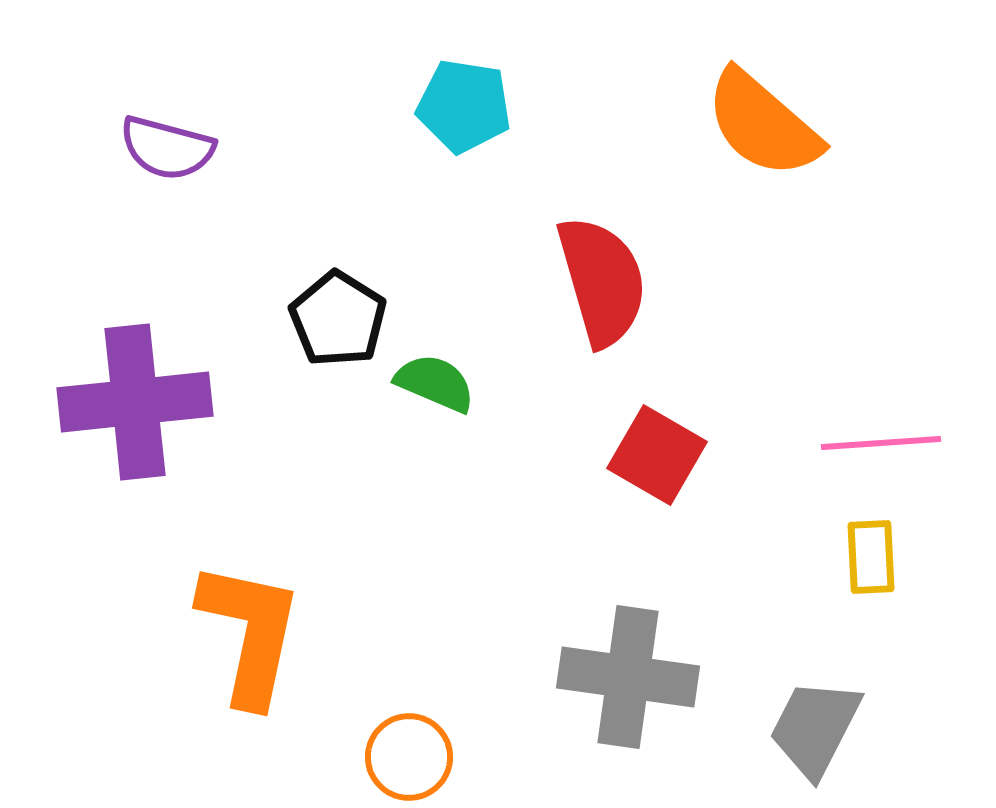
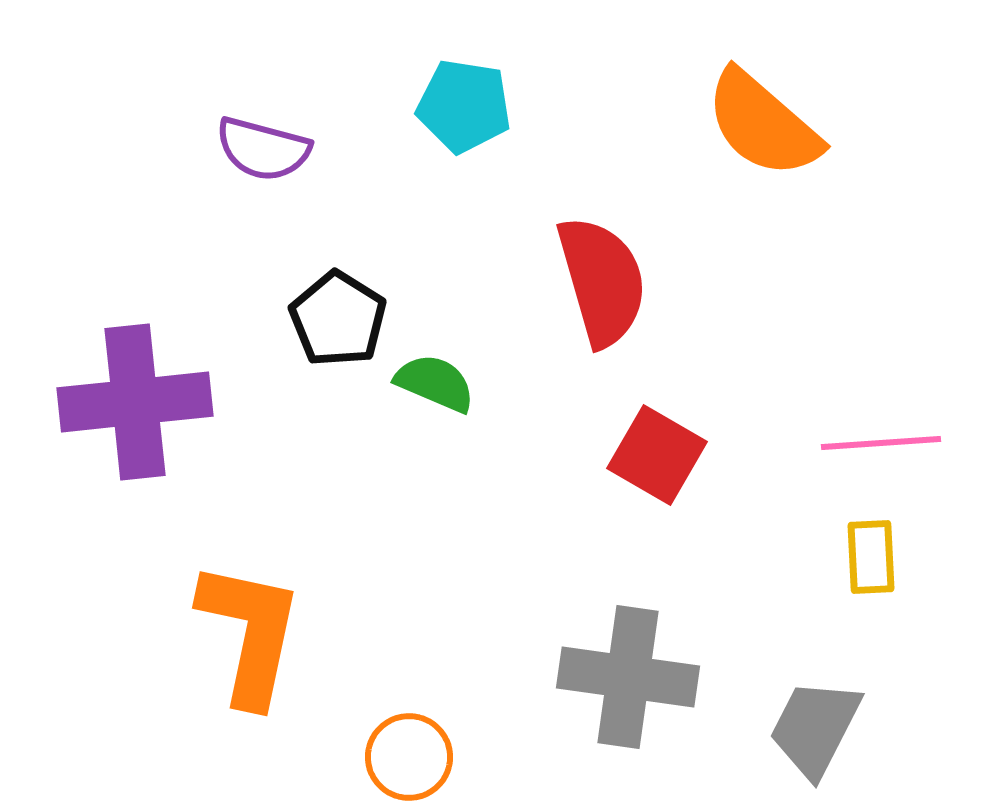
purple semicircle: moved 96 px right, 1 px down
